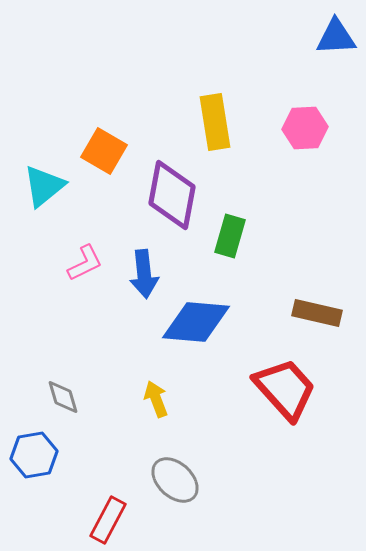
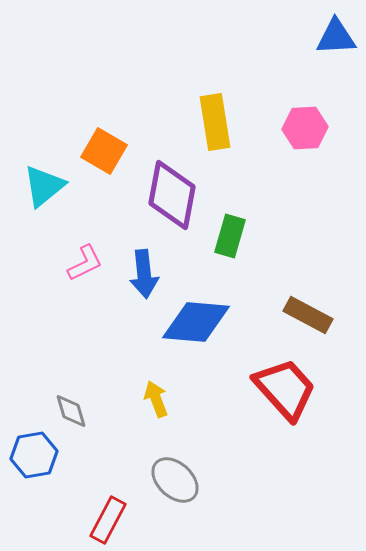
brown rectangle: moved 9 px left, 2 px down; rotated 15 degrees clockwise
gray diamond: moved 8 px right, 14 px down
